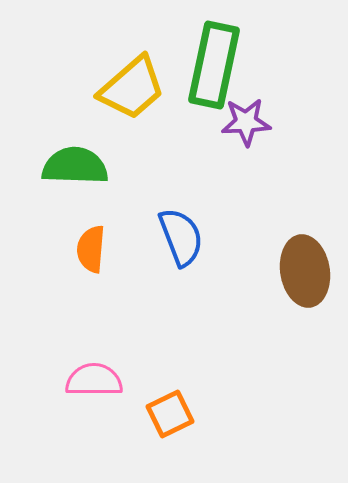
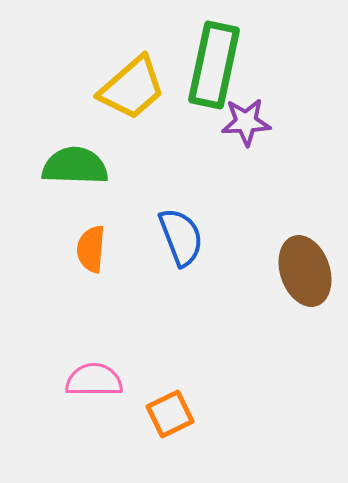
brown ellipse: rotated 10 degrees counterclockwise
